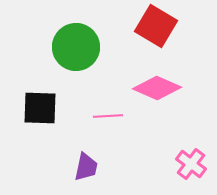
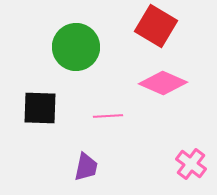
pink diamond: moved 6 px right, 5 px up
